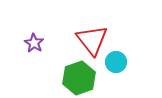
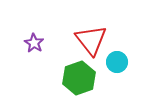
red triangle: moved 1 px left
cyan circle: moved 1 px right
